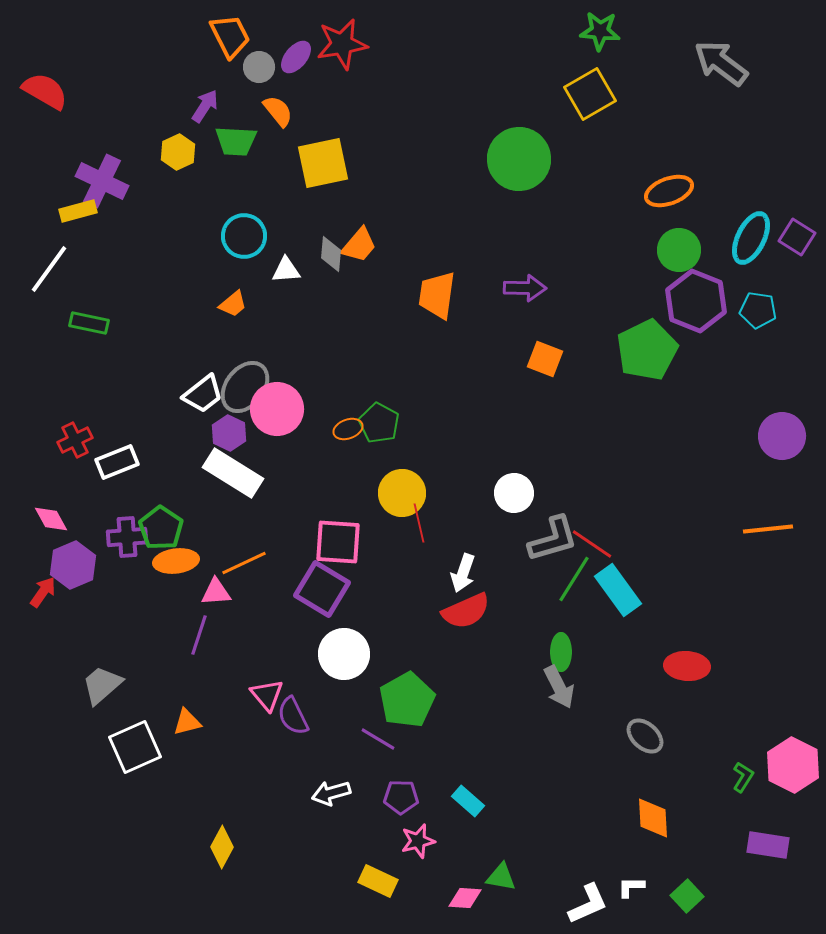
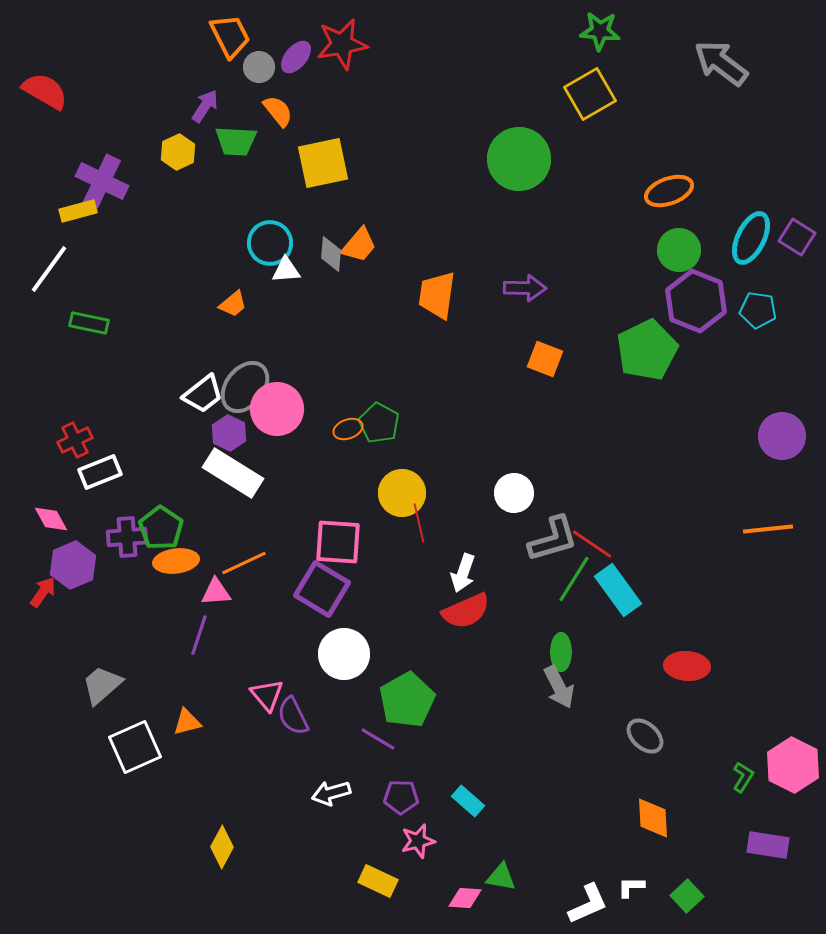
cyan circle at (244, 236): moved 26 px right, 7 px down
white rectangle at (117, 462): moved 17 px left, 10 px down
